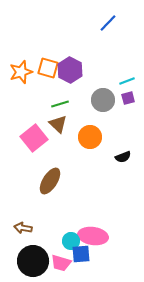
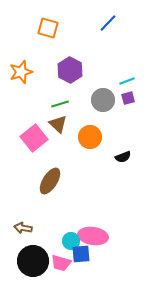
orange square: moved 40 px up
